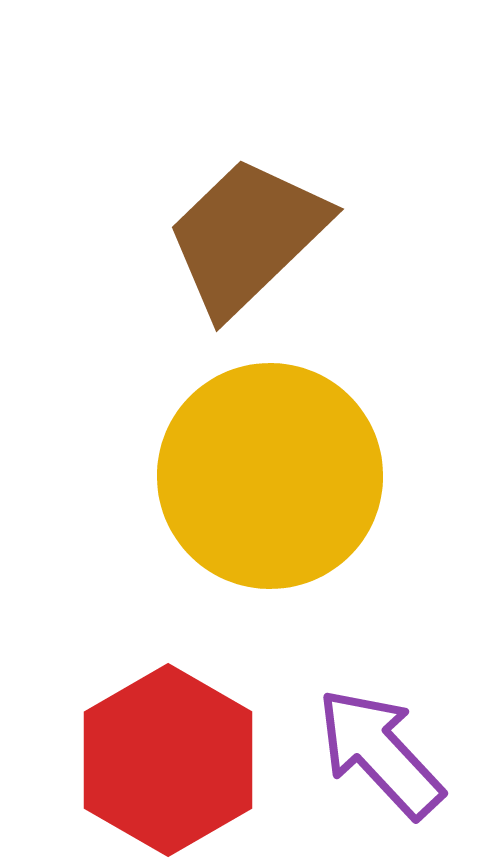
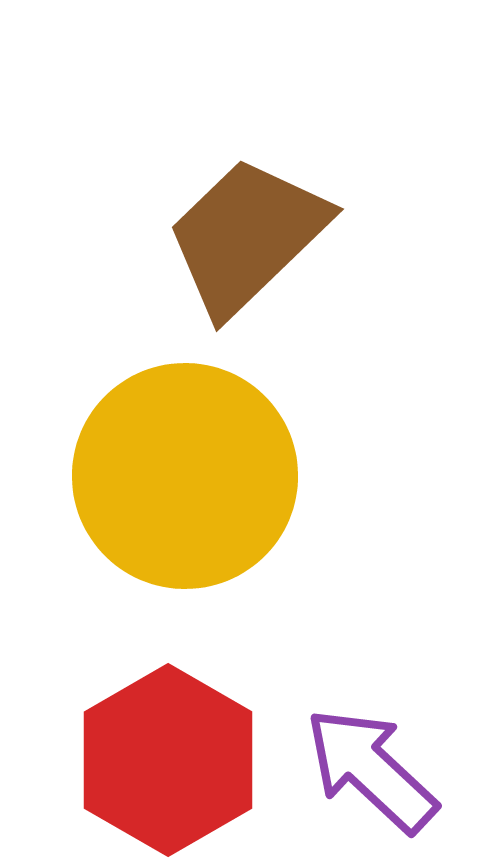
yellow circle: moved 85 px left
purple arrow: moved 9 px left, 17 px down; rotated 4 degrees counterclockwise
